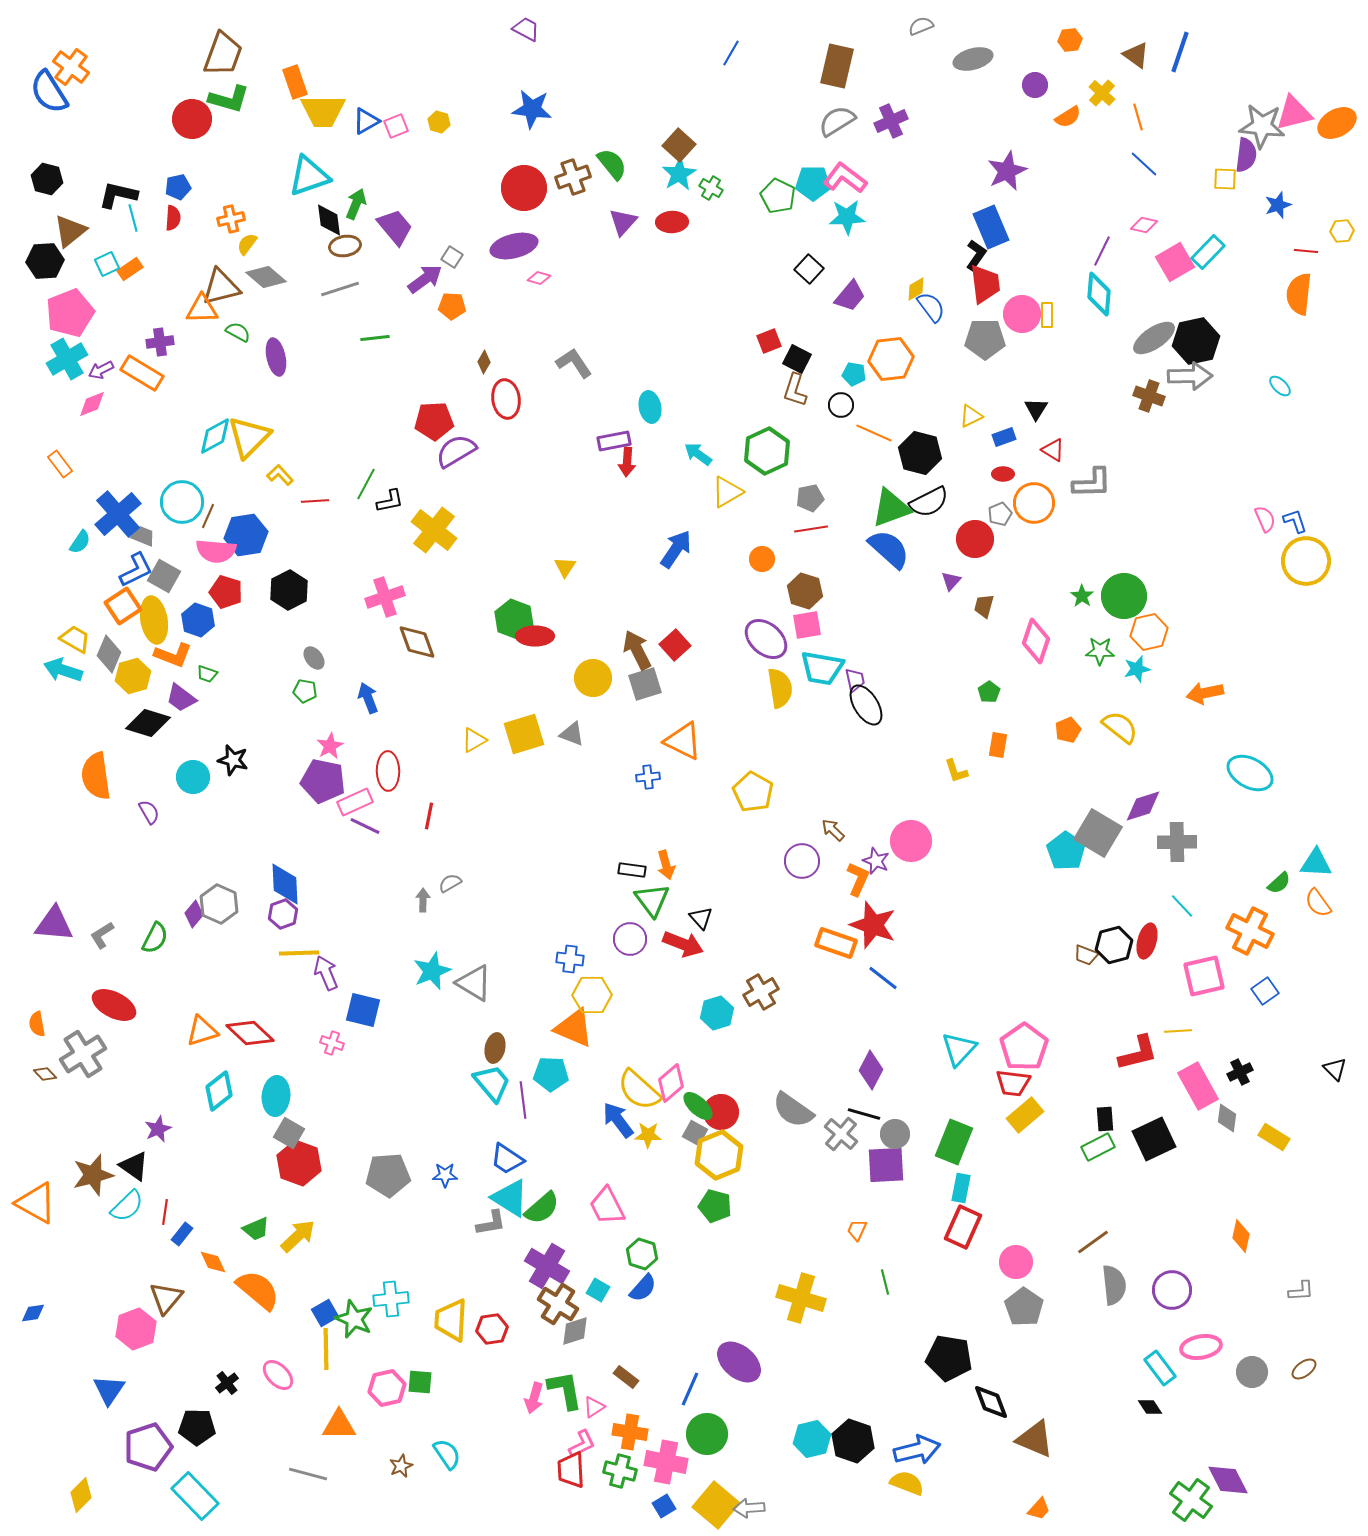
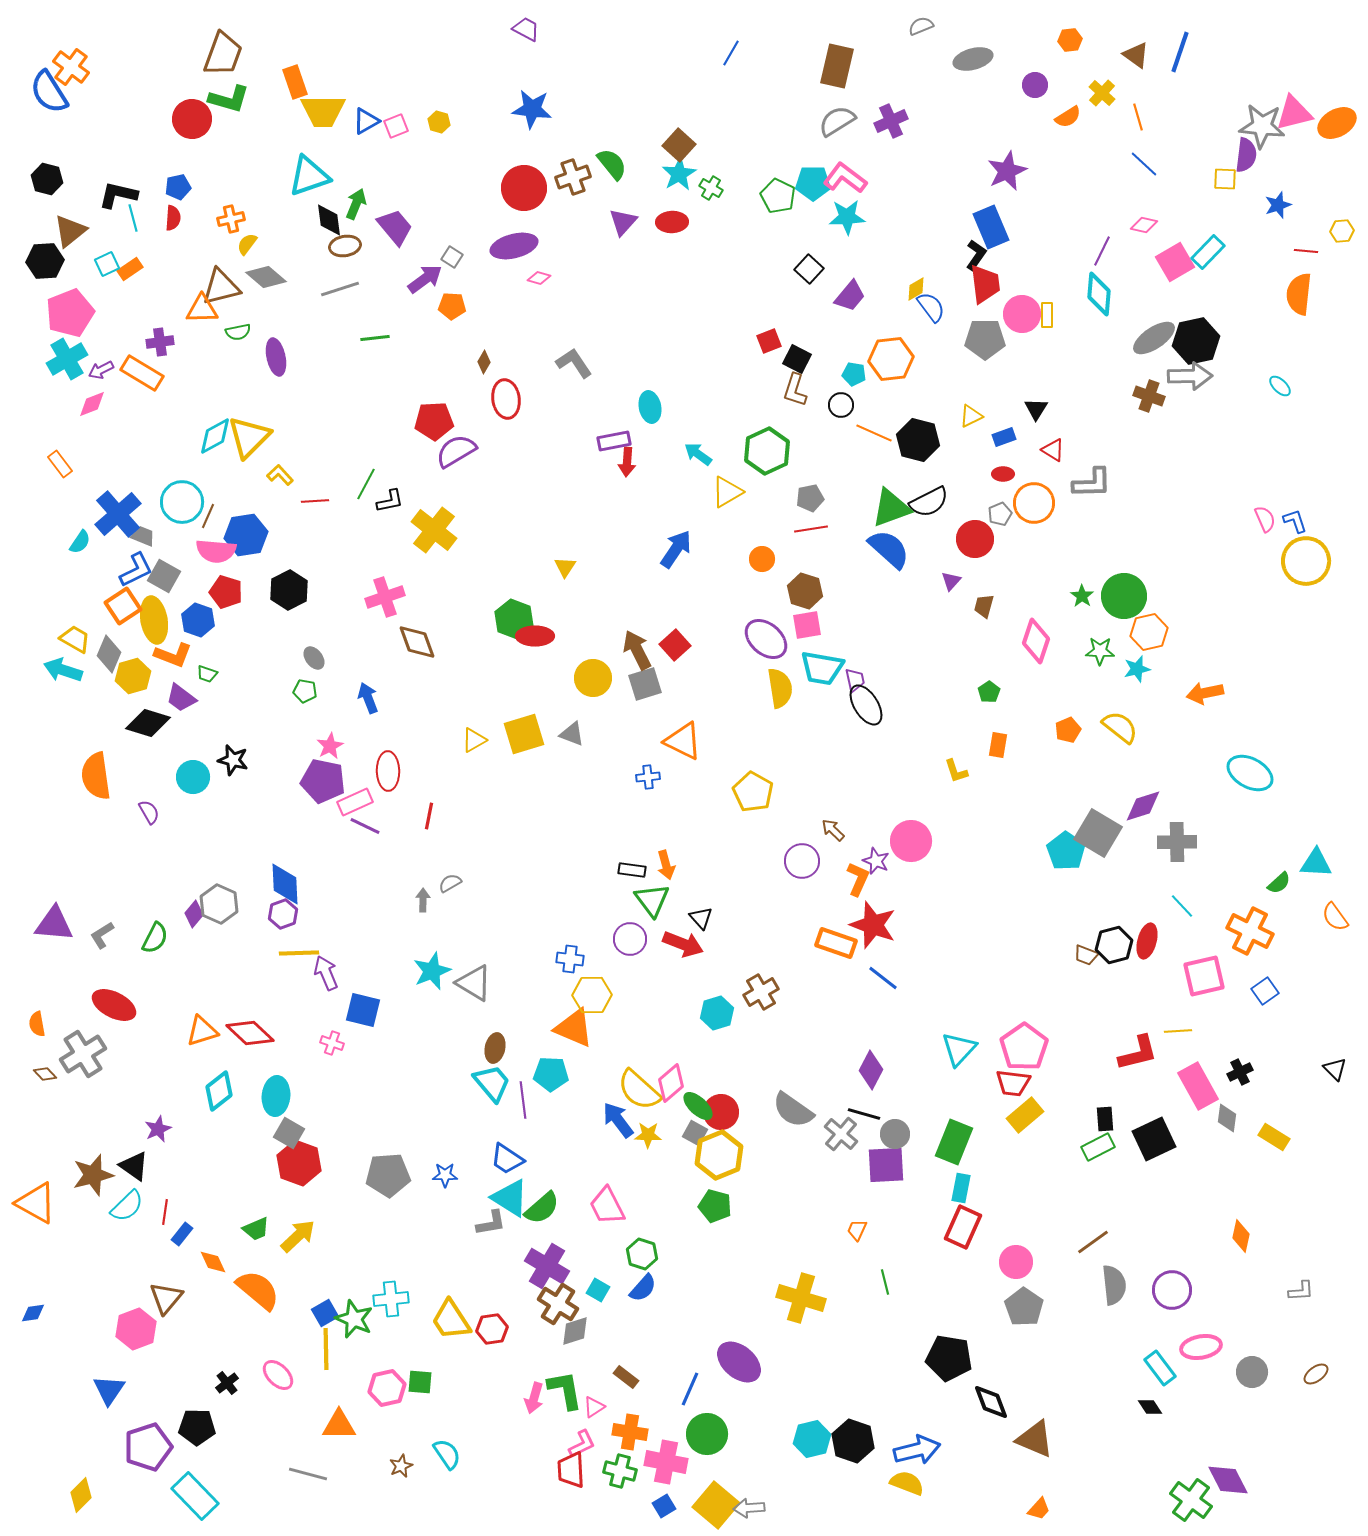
green semicircle at (238, 332): rotated 140 degrees clockwise
black hexagon at (920, 453): moved 2 px left, 13 px up
orange semicircle at (1318, 903): moved 17 px right, 14 px down
yellow trapezoid at (451, 1320): rotated 36 degrees counterclockwise
brown ellipse at (1304, 1369): moved 12 px right, 5 px down
